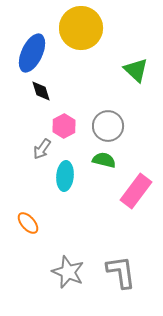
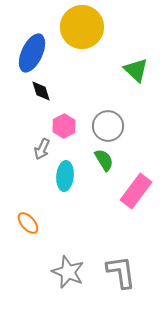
yellow circle: moved 1 px right, 1 px up
gray arrow: rotated 10 degrees counterclockwise
green semicircle: rotated 45 degrees clockwise
